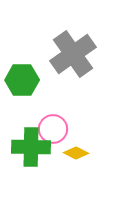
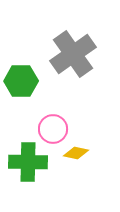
green hexagon: moved 1 px left, 1 px down
green cross: moved 3 px left, 15 px down
yellow diamond: rotated 15 degrees counterclockwise
